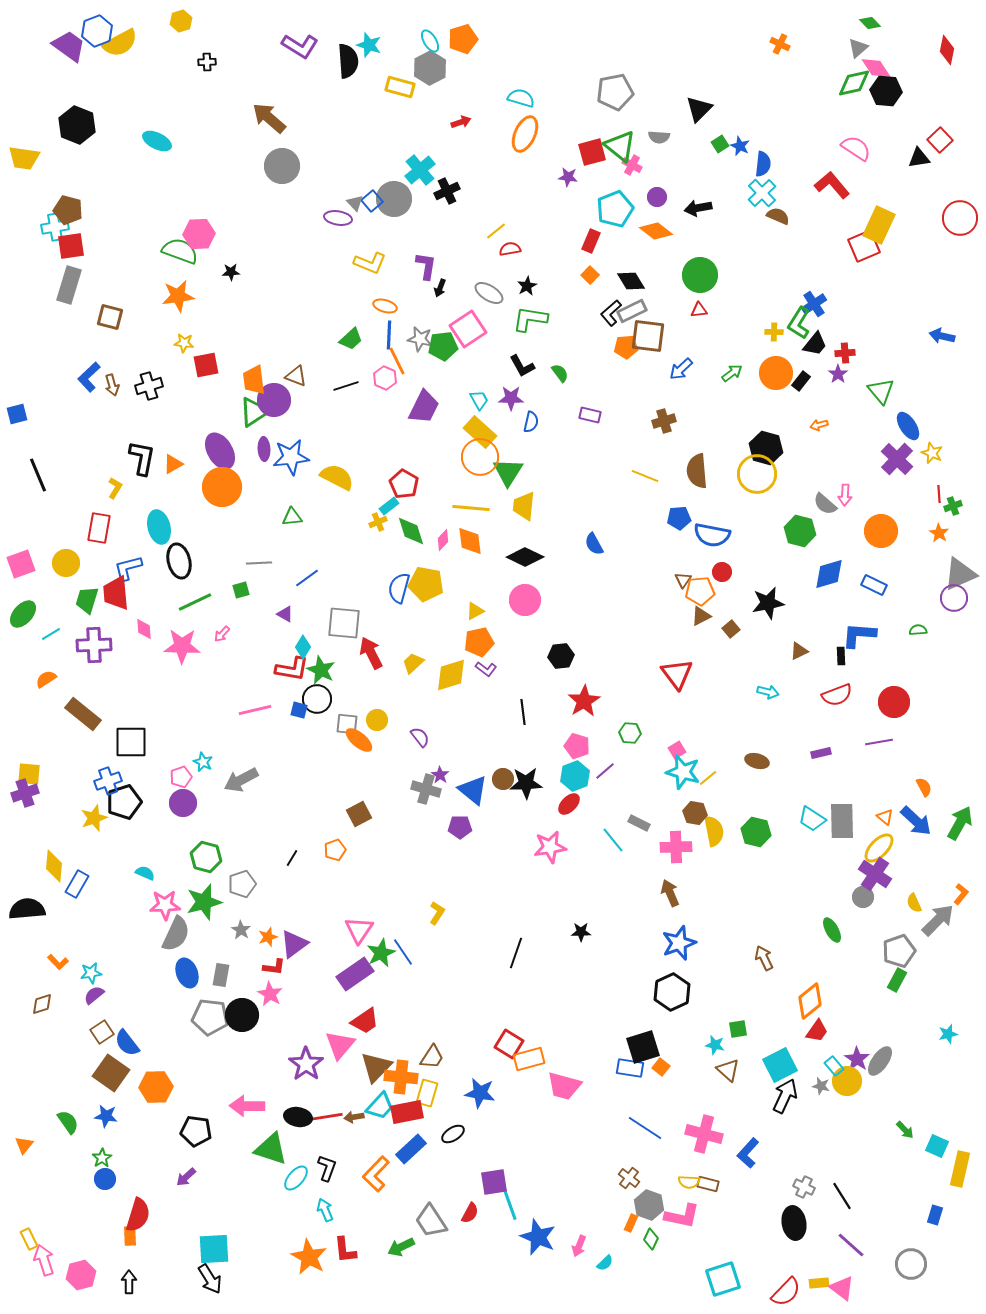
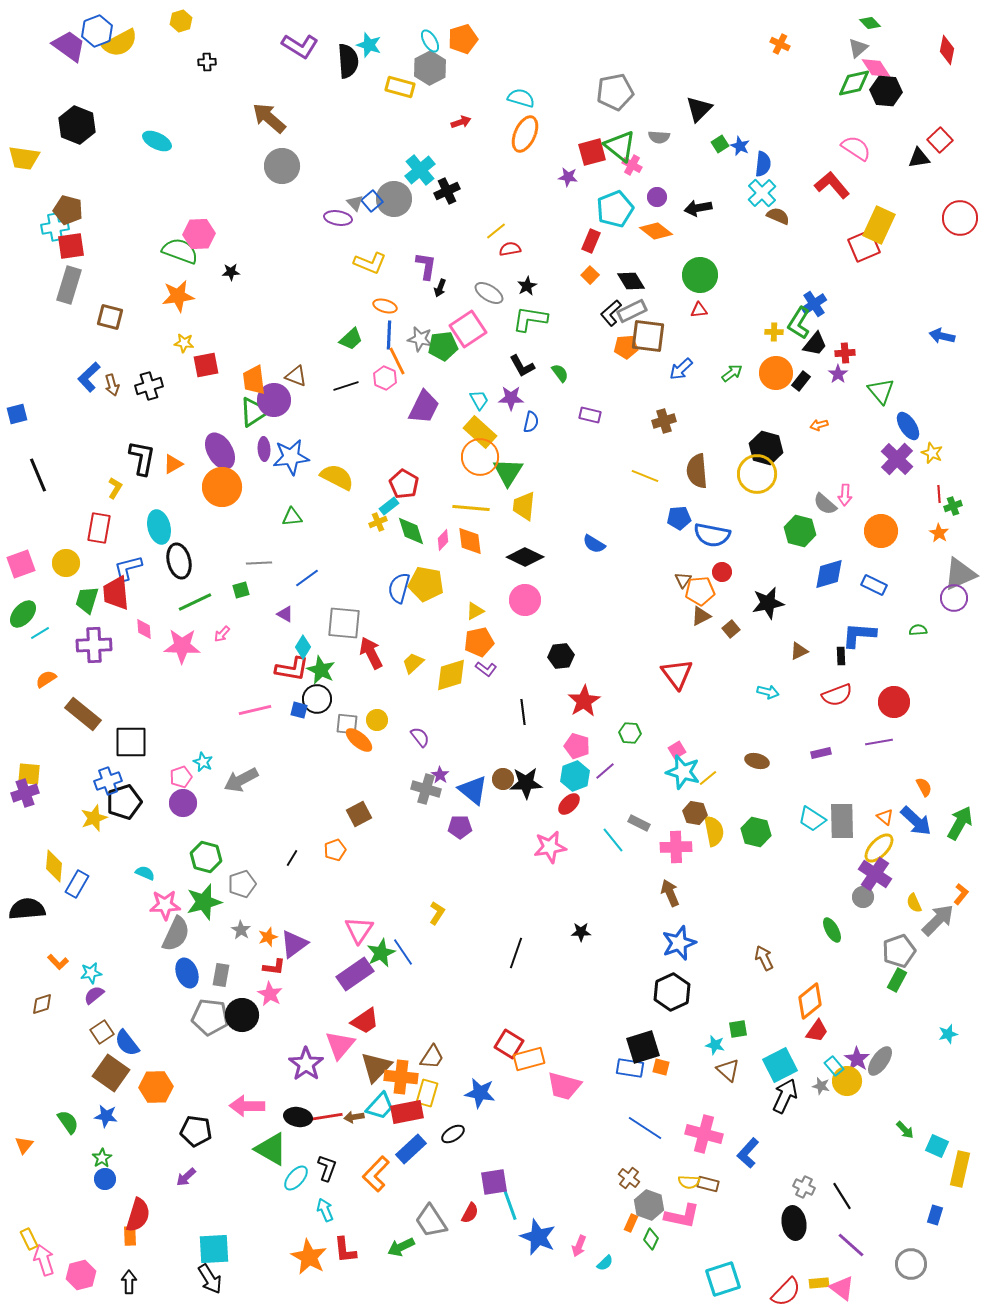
blue semicircle at (594, 544): rotated 30 degrees counterclockwise
cyan line at (51, 634): moved 11 px left, 1 px up
orange square at (661, 1067): rotated 24 degrees counterclockwise
green triangle at (271, 1149): rotated 12 degrees clockwise
